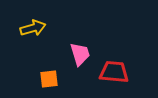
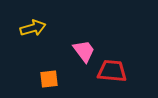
pink trapezoid: moved 4 px right, 3 px up; rotated 20 degrees counterclockwise
red trapezoid: moved 2 px left, 1 px up
